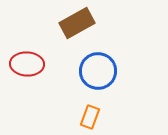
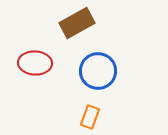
red ellipse: moved 8 px right, 1 px up
